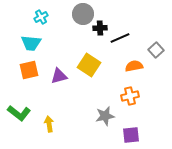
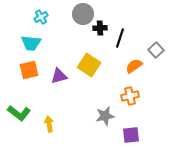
black line: rotated 48 degrees counterclockwise
orange semicircle: rotated 24 degrees counterclockwise
